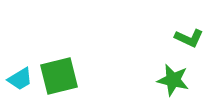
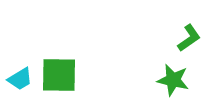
green L-shape: rotated 60 degrees counterclockwise
green square: moved 1 px up; rotated 15 degrees clockwise
